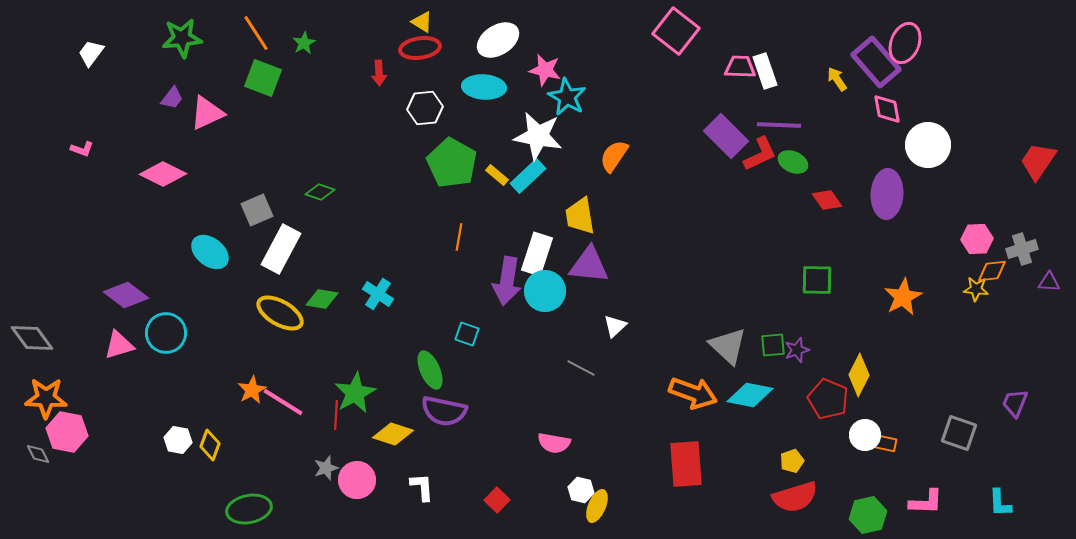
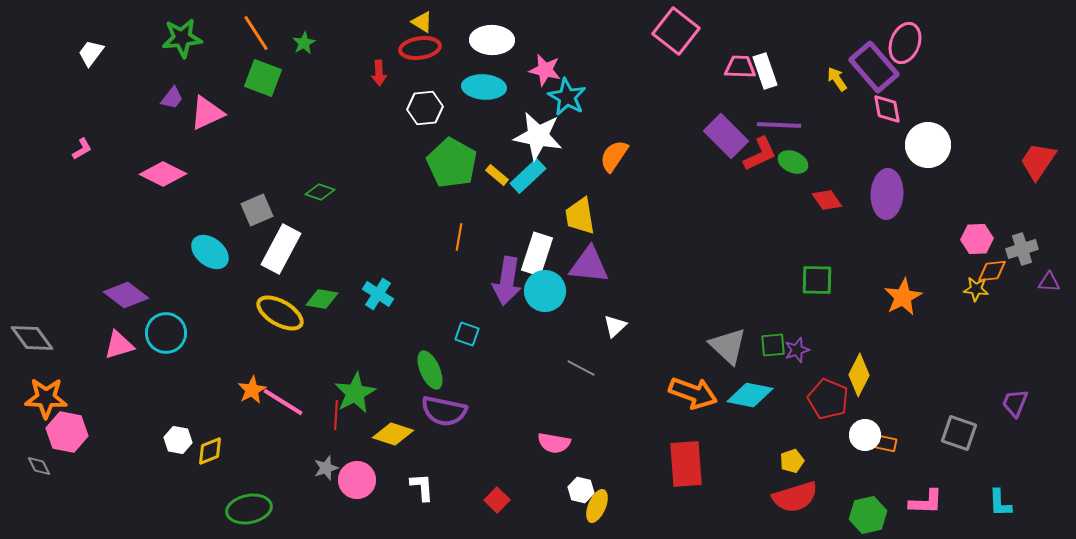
white ellipse at (498, 40): moved 6 px left; rotated 33 degrees clockwise
purple rectangle at (876, 62): moved 2 px left, 5 px down
pink L-shape at (82, 149): rotated 50 degrees counterclockwise
yellow diamond at (210, 445): moved 6 px down; rotated 48 degrees clockwise
gray diamond at (38, 454): moved 1 px right, 12 px down
